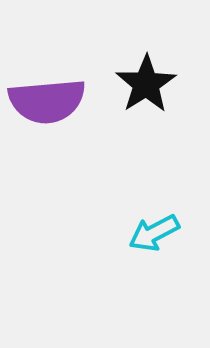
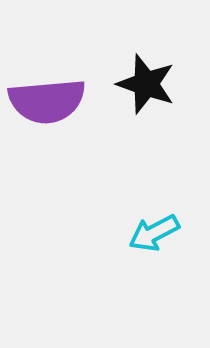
black star: rotated 20 degrees counterclockwise
